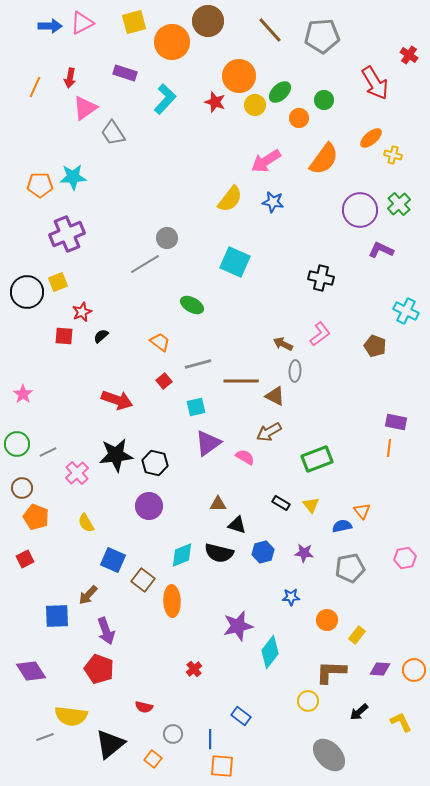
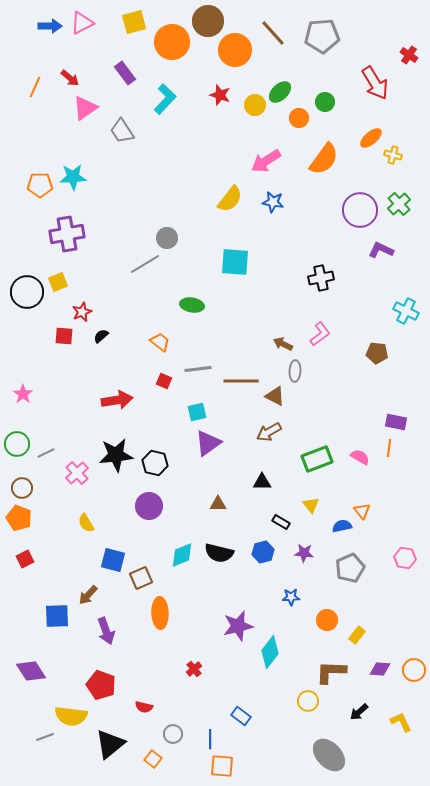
brown line at (270, 30): moved 3 px right, 3 px down
purple rectangle at (125, 73): rotated 35 degrees clockwise
orange circle at (239, 76): moved 4 px left, 26 px up
red arrow at (70, 78): rotated 60 degrees counterclockwise
green circle at (324, 100): moved 1 px right, 2 px down
red star at (215, 102): moved 5 px right, 7 px up
gray trapezoid at (113, 133): moved 9 px right, 2 px up
purple cross at (67, 234): rotated 12 degrees clockwise
cyan square at (235, 262): rotated 20 degrees counterclockwise
black cross at (321, 278): rotated 25 degrees counterclockwise
green ellipse at (192, 305): rotated 20 degrees counterclockwise
brown pentagon at (375, 346): moved 2 px right, 7 px down; rotated 15 degrees counterclockwise
gray line at (198, 364): moved 5 px down; rotated 8 degrees clockwise
red square at (164, 381): rotated 28 degrees counterclockwise
red arrow at (117, 400): rotated 28 degrees counterclockwise
cyan square at (196, 407): moved 1 px right, 5 px down
gray line at (48, 452): moved 2 px left, 1 px down
pink semicircle at (245, 457): moved 115 px right
black rectangle at (281, 503): moved 19 px down
orange pentagon at (36, 517): moved 17 px left, 1 px down
black triangle at (237, 525): moved 25 px right, 43 px up; rotated 18 degrees counterclockwise
pink hexagon at (405, 558): rotated 20 degrees clockwise
blue square at (113, 560): rotated 10 degrees counterclockwise
gray pentagon at (350, 568): rotated 12 degrees counterclockwise
brown square at (143, 580): moved 2 px left, 2 px up; rotated 30 degrees clockwise
orange ellipse at (172, 601): moved 12 px left, 12 px down
red pentagon at (99, 669): moved 2 px right, 16 px down
